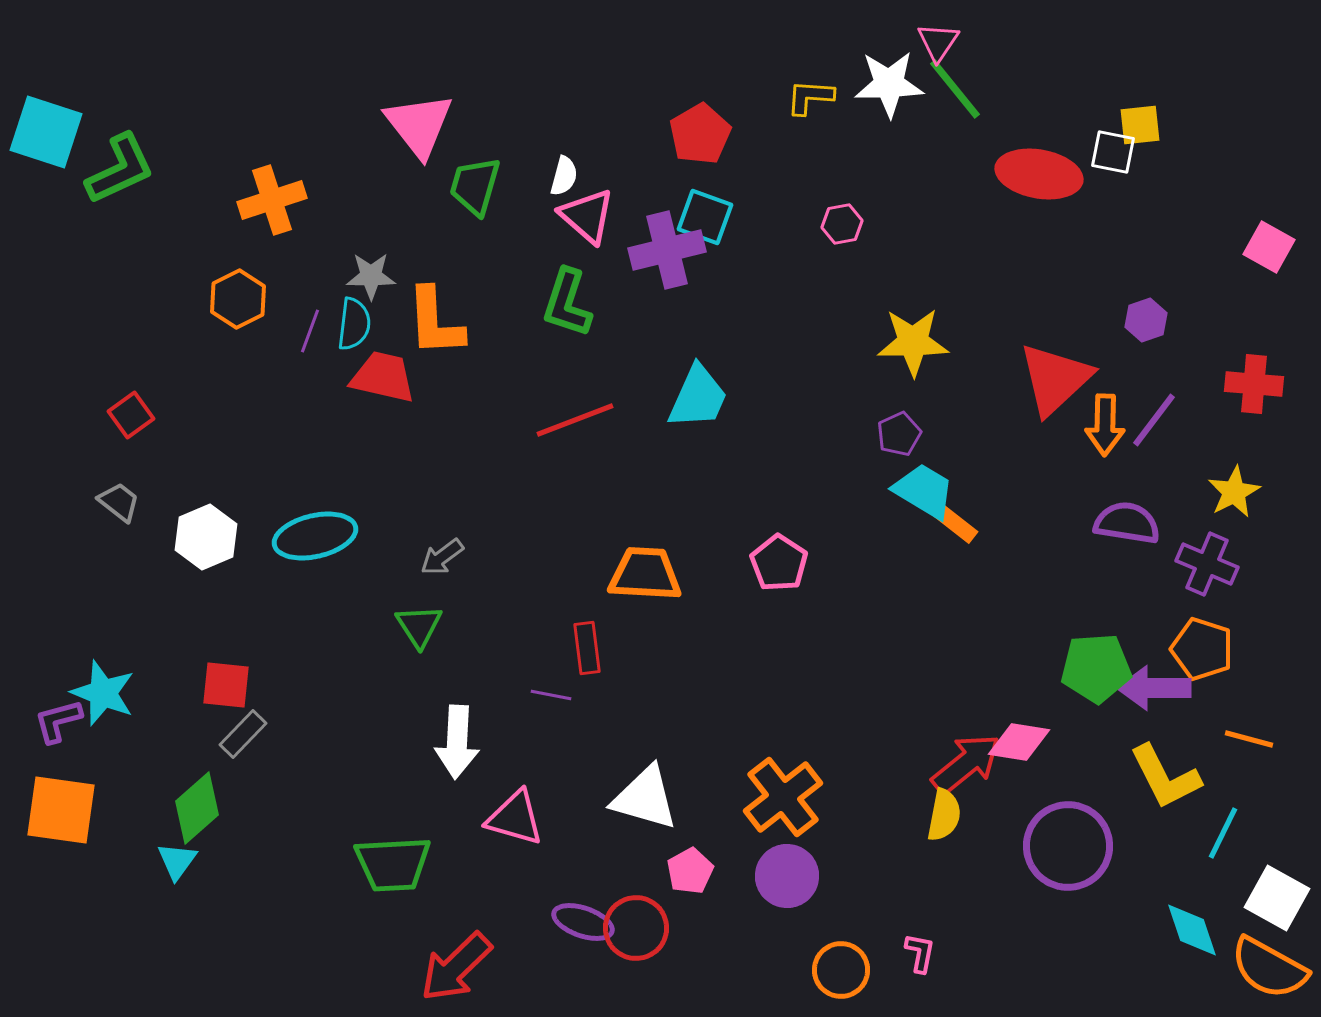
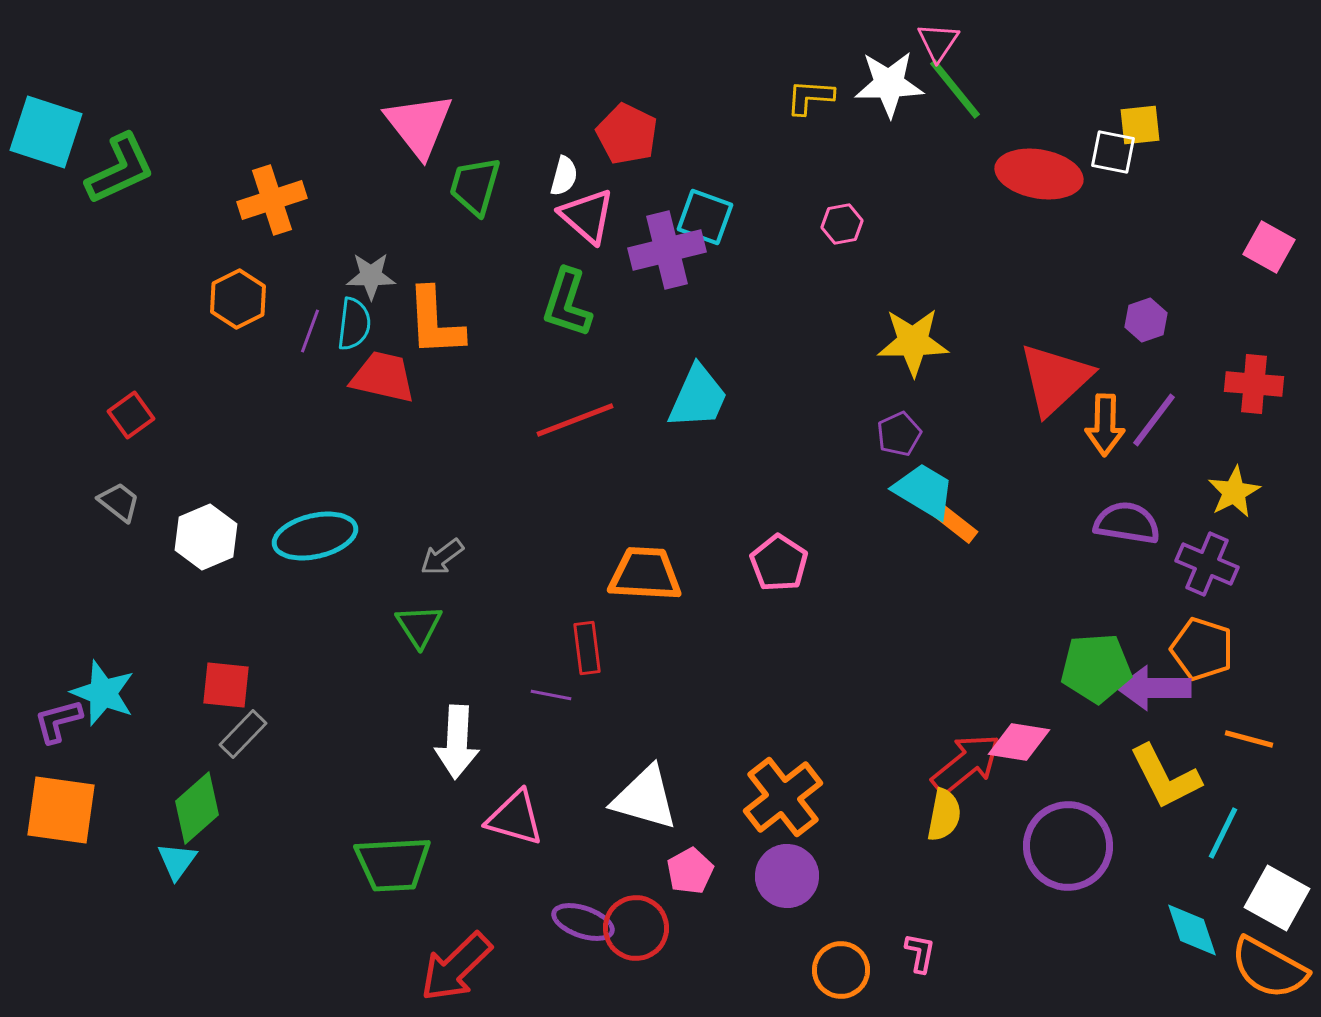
red pentagon at (700, 134): moved 73 px left; rotated 16 degrees counterclockwise
